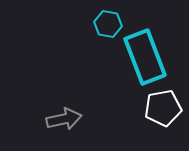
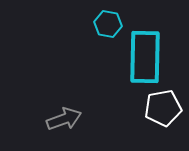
cyan rectangle: rotated 22 degrees clockwise
gray arrow: rotated 8 degrees counterclockwise
